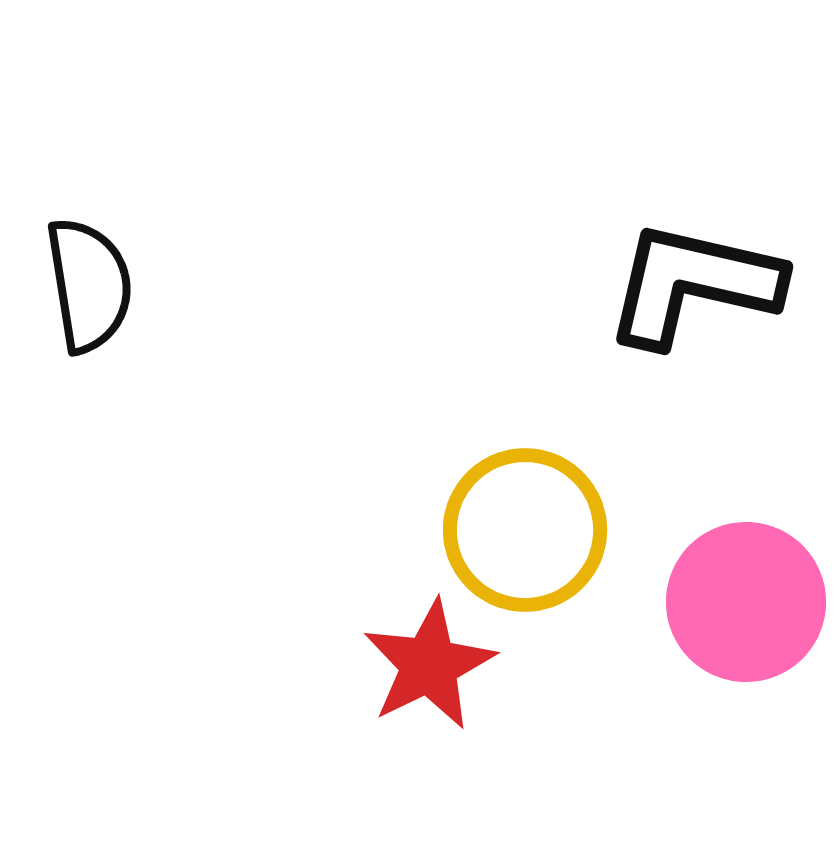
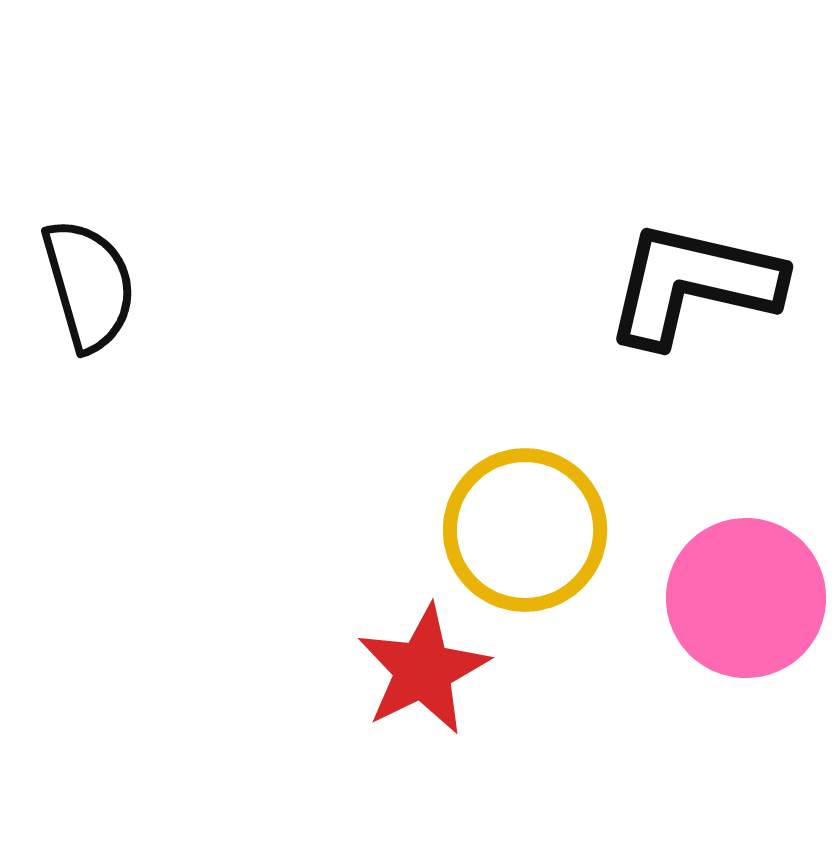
black semicircle: rotated 7 degrees counterclockwise
pink circle: moved 4 px up
red star: moved 6 px left, 5 px down
